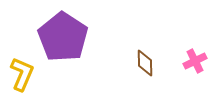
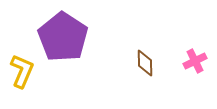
yellow L-shape: moved 3 px up
